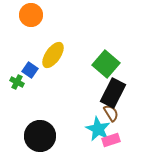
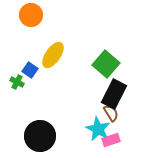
black rectangle: moved 1 px right, 1 px down
